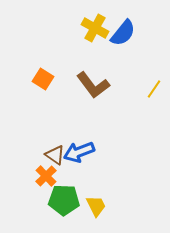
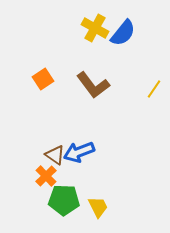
orange square: rotated 25 degrees clockwise
yellow trapezoid: moved 2 px right, 1 px down
